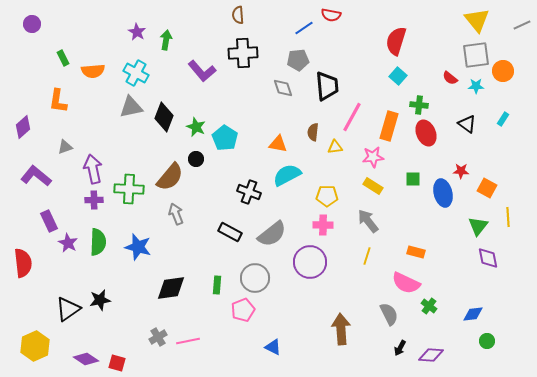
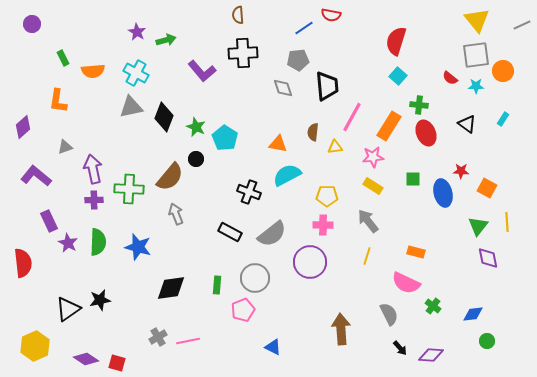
green arrow at (166, 40): rotated 66 degrees clockwise
orange rectangle at (389, 126): rotated 16 degrees clockwise
yellow line at (508, 217): moved 1 px left, 5 px down
green cross at (429, 306): moved 4 px right
black arrow at (400, 348): rotated 70 degrees counterclockwise
